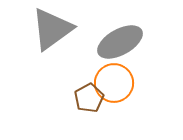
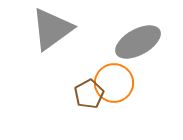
gray ellipse: moved 18 px right
brown pentagon: moved 4 px up
